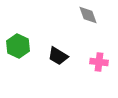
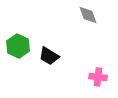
black trapezoid: moved 9 px left
pink cross: moved 1 px left, 15 px down
